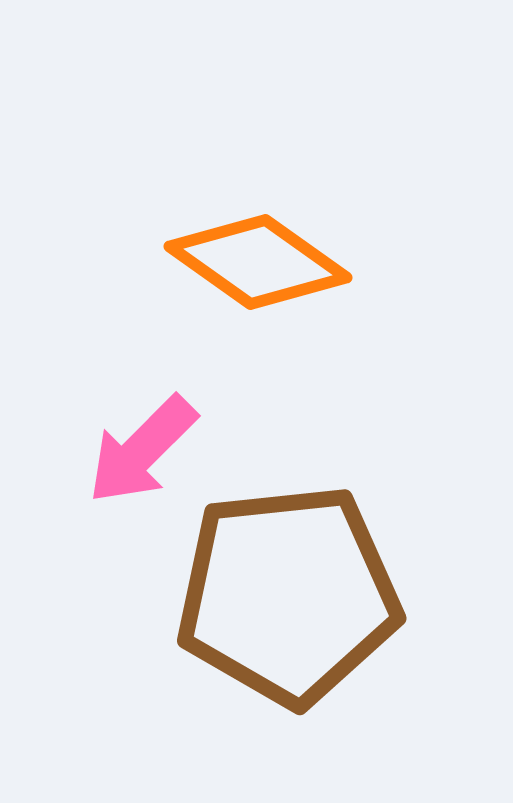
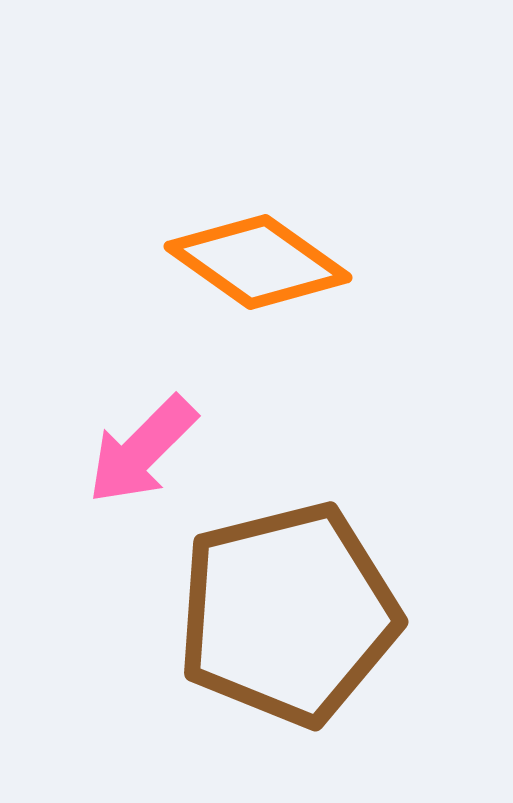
brown pentagon: moved 19 px down; rotated 8 degrees counterclockwise
